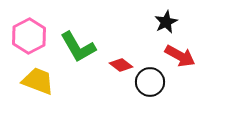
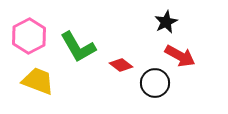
black circle: moved 5 px right, 1 px down
